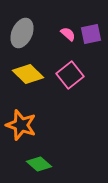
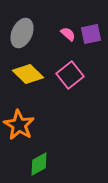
orange star: moved 2 px left; rotated 12 degrees clockwise
green diamond: rotated 70 degrees counterclockwise
